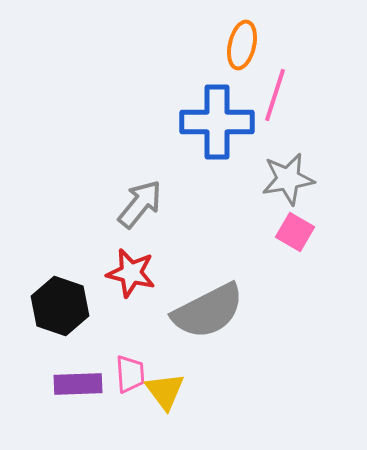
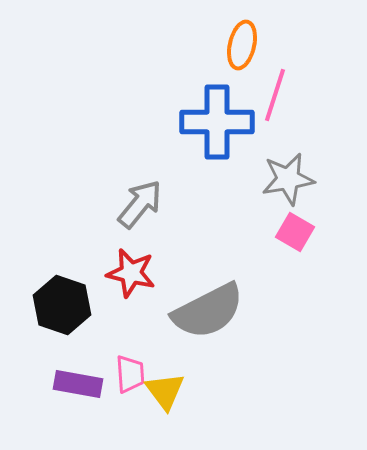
black hexagon: moved 2 px right, 1 px up
purple rectangle: rotated 12 degrees clockwise
